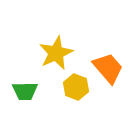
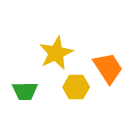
orange trapezoid: rotated 8 degrees clockwise
yellow hexagon: rotated 20 degrees counterclockwise
